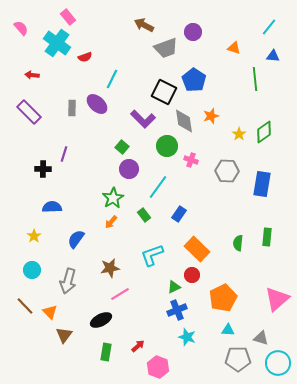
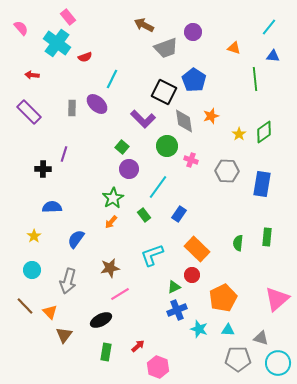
cyan star at (187, 337): moved 12 px right, 8 px up
